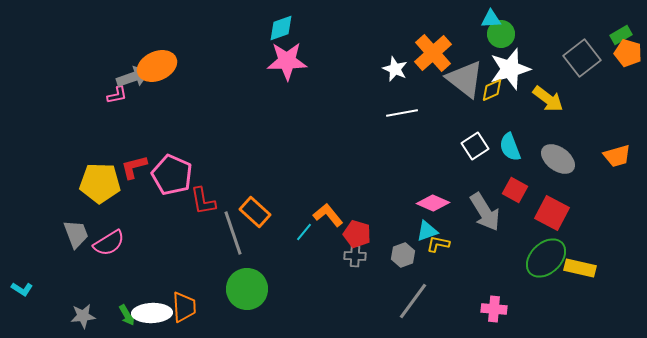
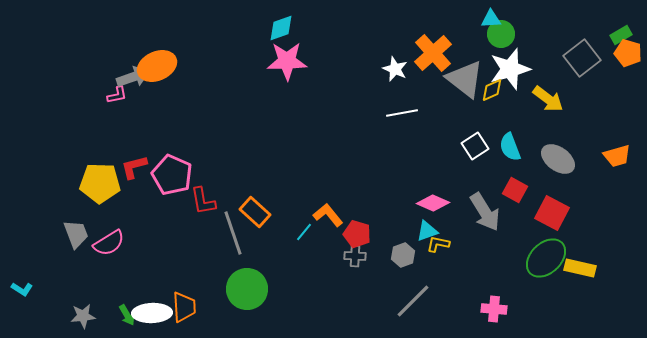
gray line at (413, 301): rotated 9 degrees clockwise
